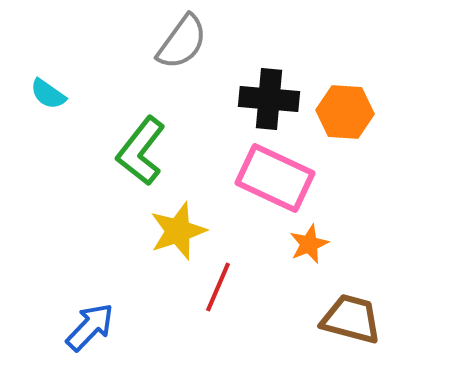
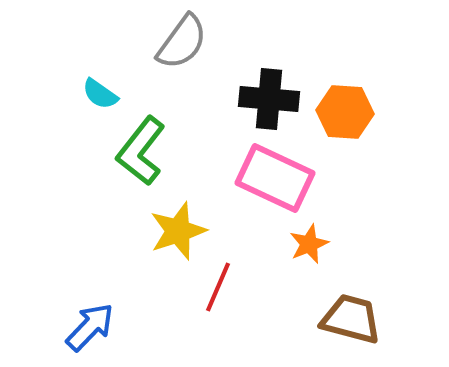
cyan semicircle: moved 52 px right
